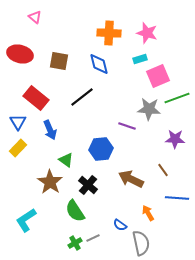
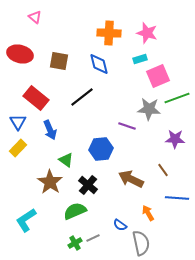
green semicircle: rotated 100 degrees clockwise
